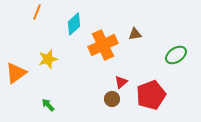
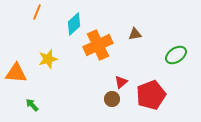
orange cross: moved 5 px left
orange triangle: rotated 40 degrees clockwise
green arrow: moved 16 px left
